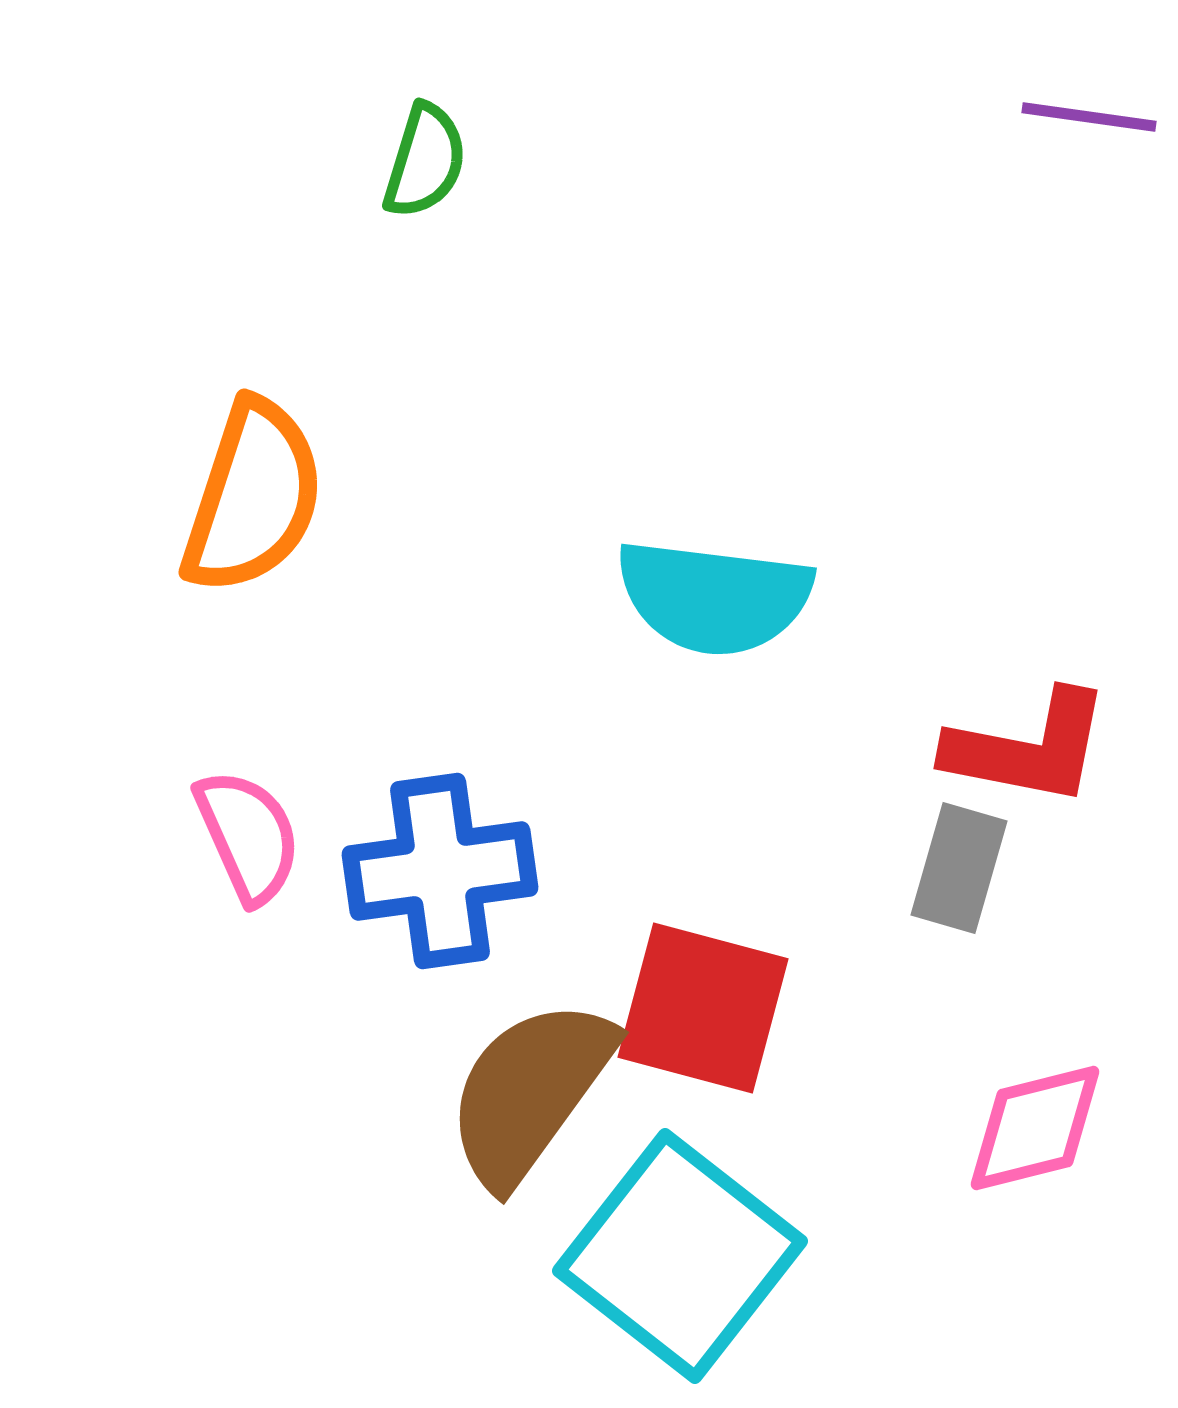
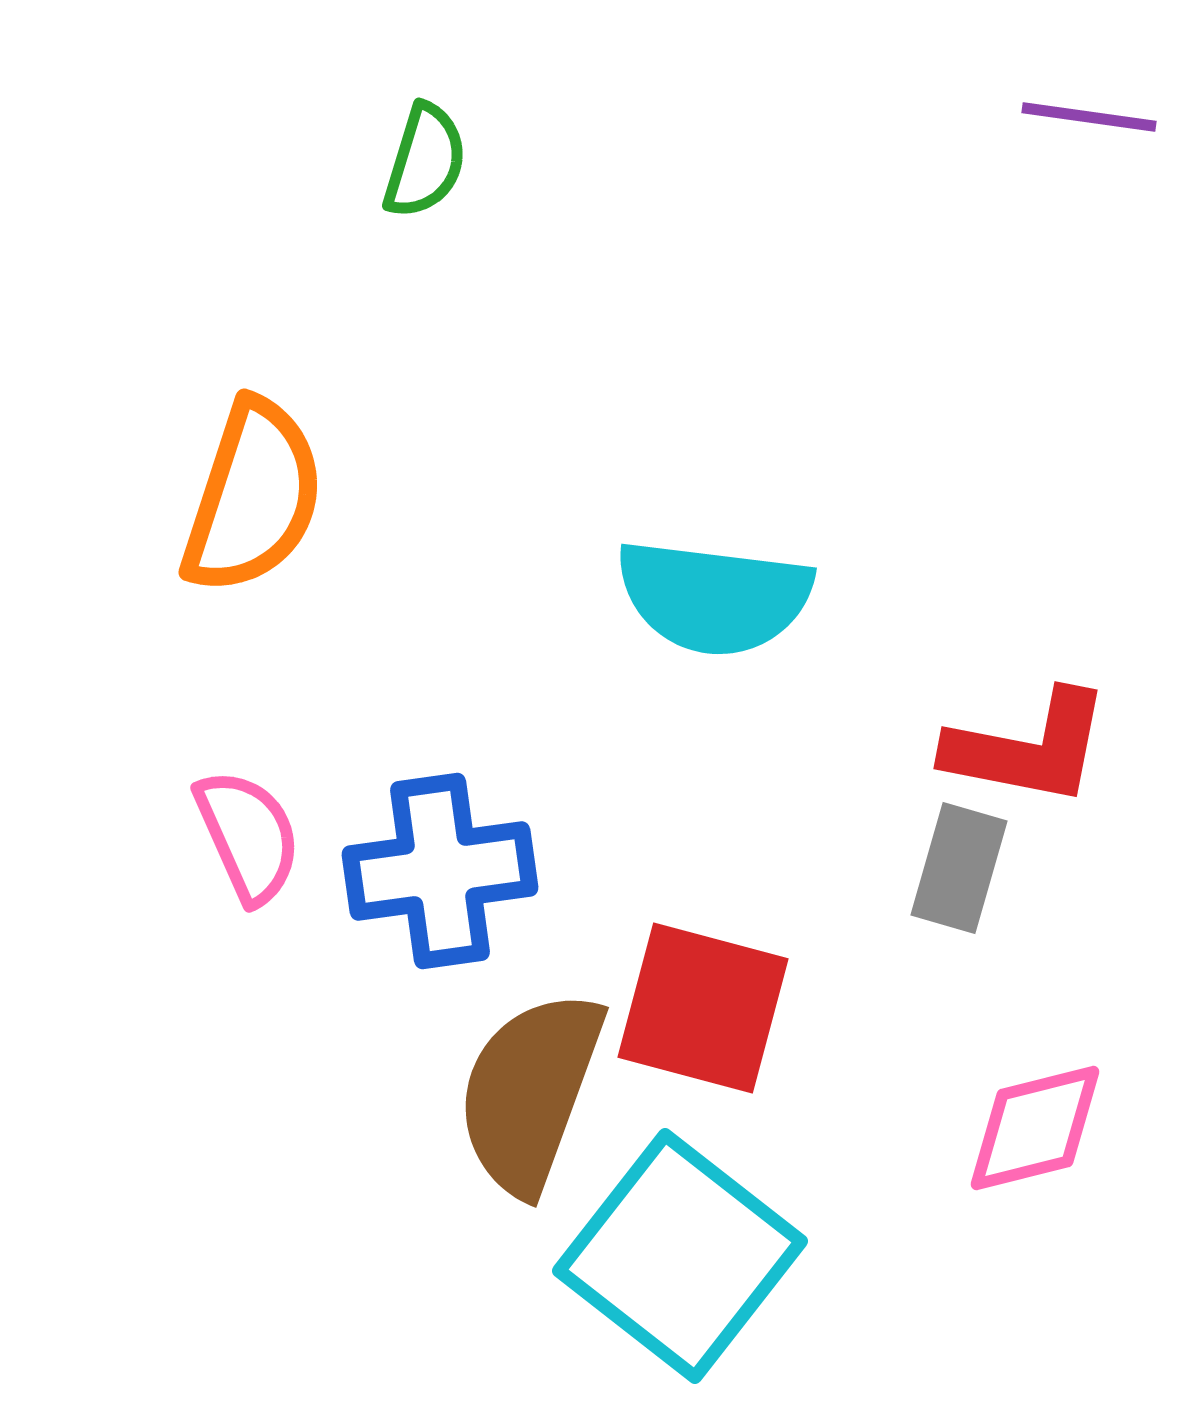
brown semicircle: rotated 16 degrees counterclockwise
